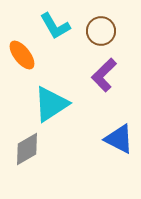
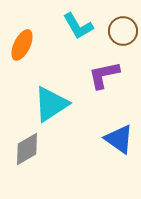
cyan L-shape: moved 23 px right
brown circle: moved 22 px right
orange ellipse: moved 10 px up; rotated 64 degrees clockwise
purple L-shape: rotated 32 degrees clockwise
blue triangle: rotated 8 degrees clockwise
